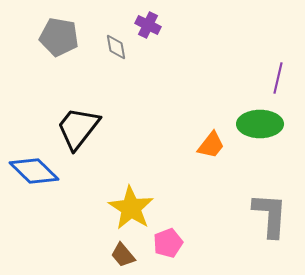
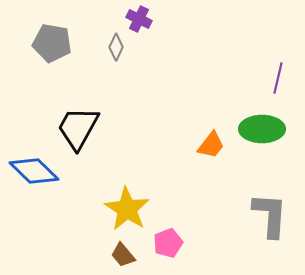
purple cross: moved 9 px left, 6 px up
gray pentagon: moved 7 px left, 6 px down
gray diamond: rotated 36 degrees clockwise
green ellipse: moved 2 px right, 5 px down
black trapezoid: rotated 9 degrees counterclockwise
yellow star: moved 4 px left, 1 px down
